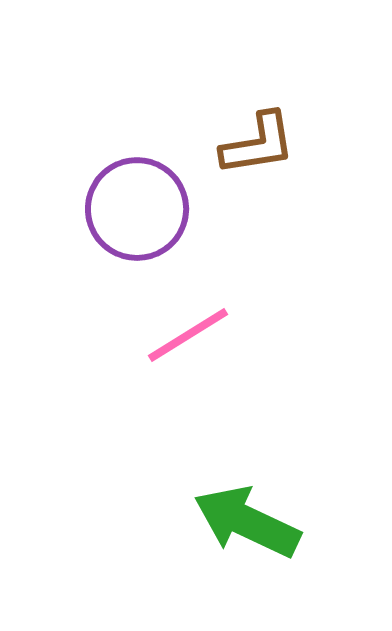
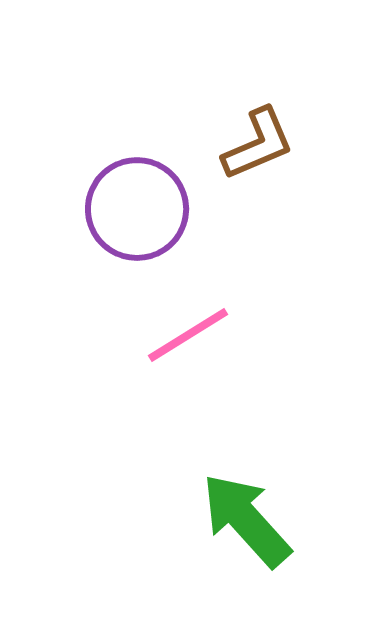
brown L-shape: rotated 14 degrees counterclockwise
green arrow: moved 1 px left, 2 px up; rotated 23 degrees clockwise
